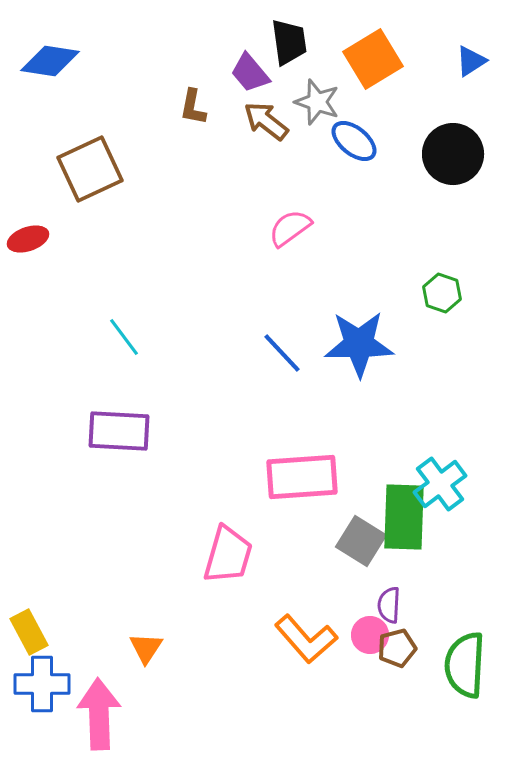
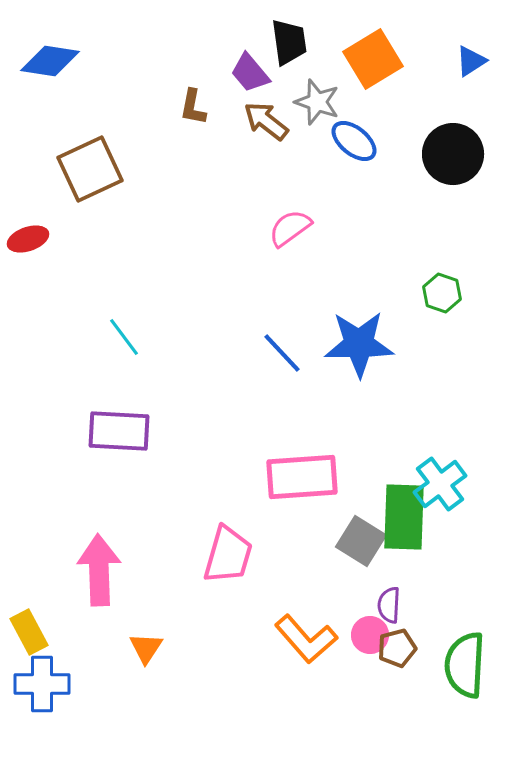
pink arrow: moved 144 px up
